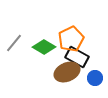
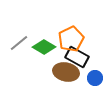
gray line: moved 5 px right; rotated 12 degrees clockwise
brown ellipse: moved 1 px left; rotated 35 degrees clockwise
